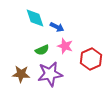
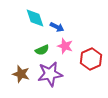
brown star: rotated 12 degrees clockwise
